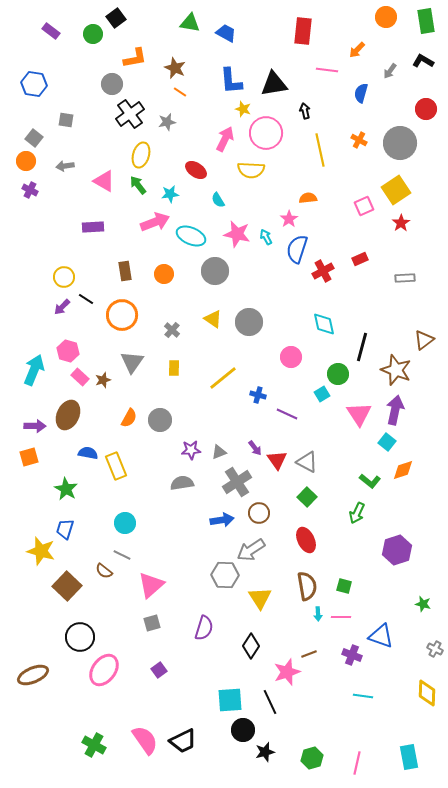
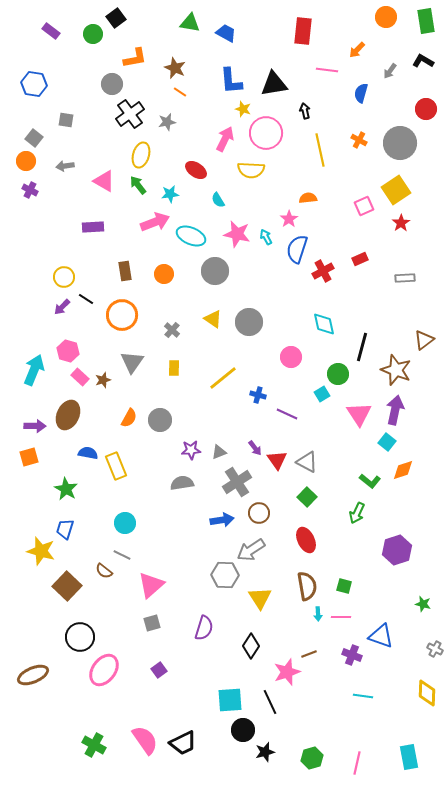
black trapezoid at (183, 741): moved 2 px down
